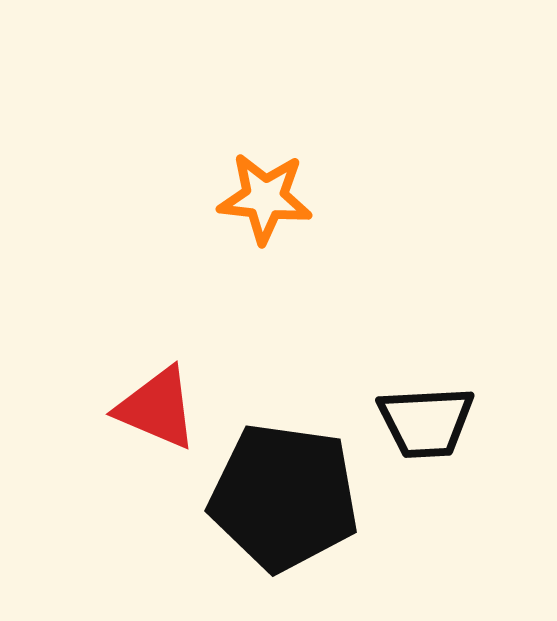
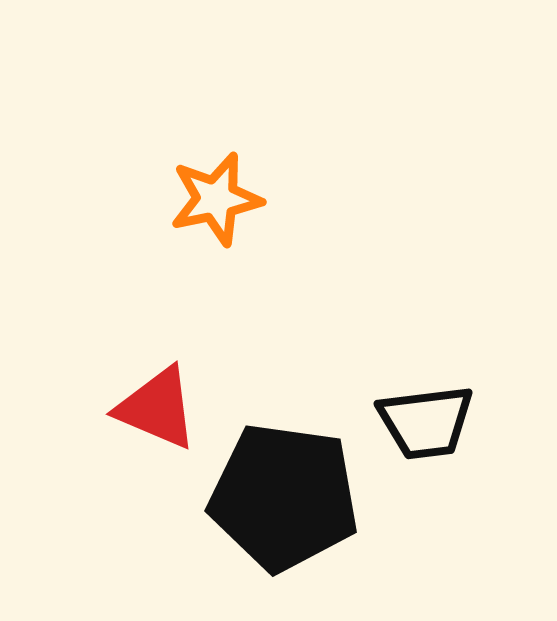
orange star: moved 49 px left, 1 px down; rotated 18 degrees counterclockwise
black trapezoid: rotated 4 degrees counterclockwise
